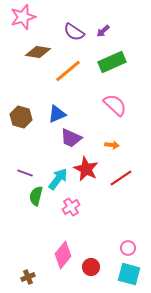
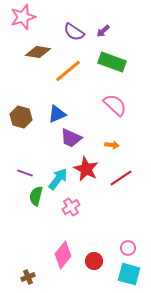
green rectangle: rotated 44 degrees clockwise
red circle: moved 3 px right, 6 px up
